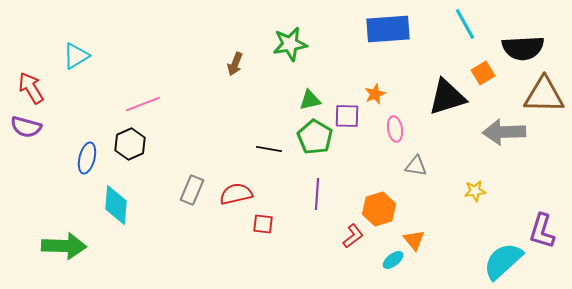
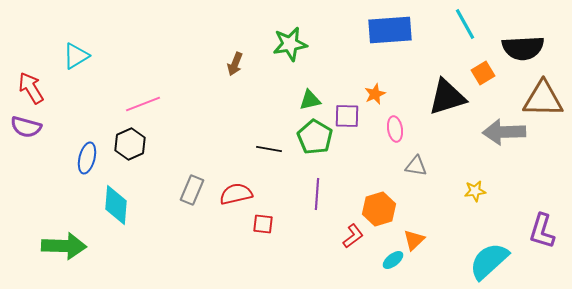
blue rectangle: moved 2 px right, 1 px down
brown triangle: moved 1 px left, 4 px down
orange triangle: rotated 25 degrees clockwise
cyan semicircle: moved 14 px left
